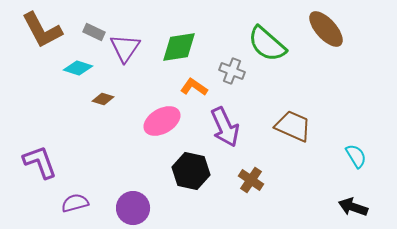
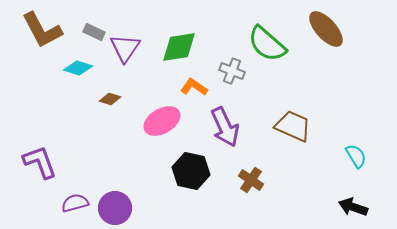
brown diamond: moved 7 px right
purple circle: moved 18 px left
